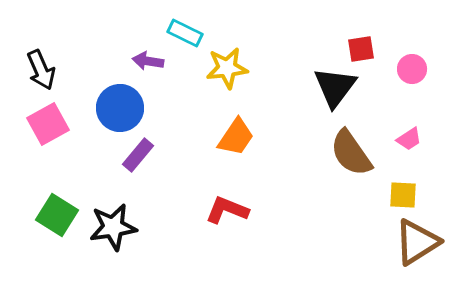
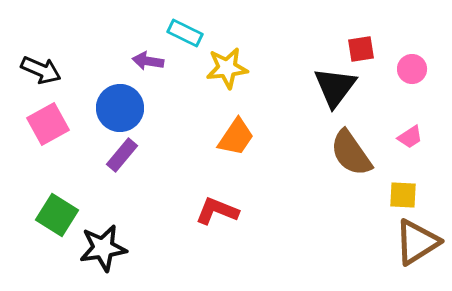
black arrow: rotated 42 degrees counterclockwise
pink trapezoid: moved 1 px right, 2 px up
purple rectangle: moved 16 px left
red L-shape: moved 10 px left, 1 px down
black star: moved 10 px left, 21 px down
